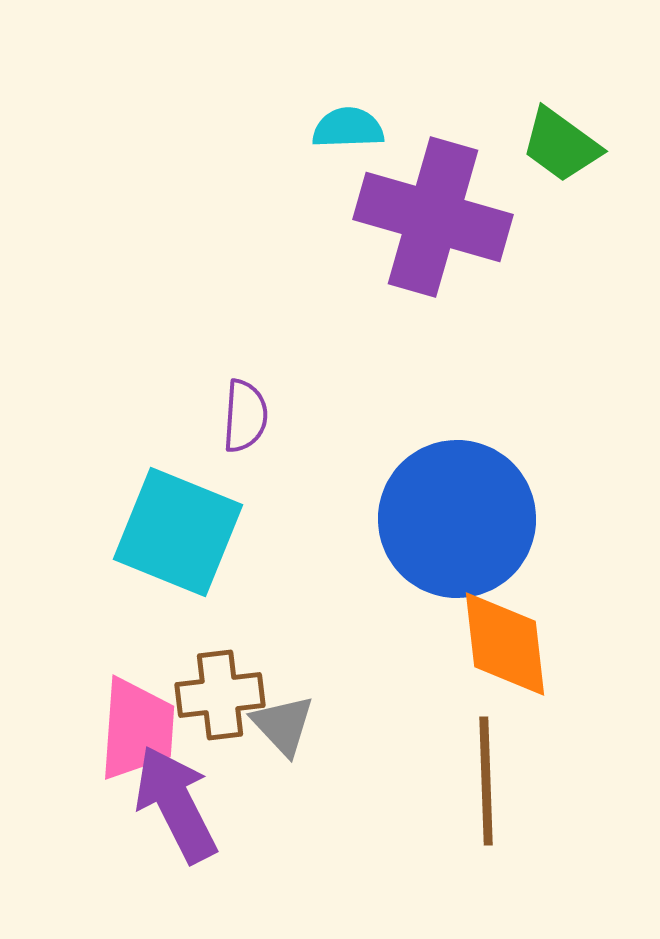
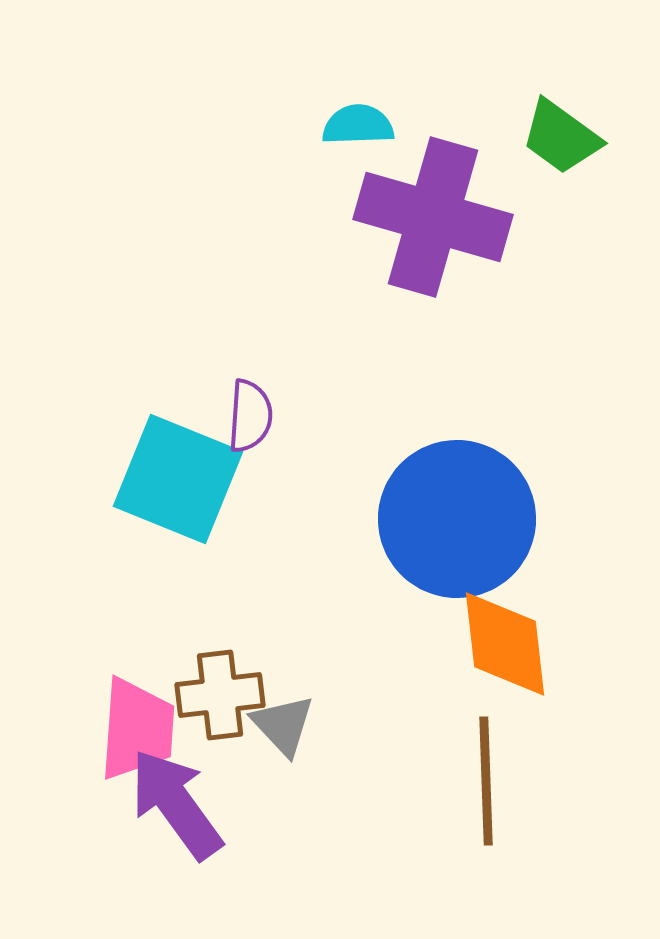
cyan semicircle: moved 10 px right, 3 px up
green trapezoid: moved 8 px up
purple semicircle: moved 5 px right
cyan square: moved 53 px up
purple arrow: rotated 9 degrees counterclockwise
